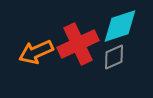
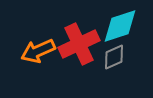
red cross: moved 1 px right
orange arrow: moved 2 px right, 1 px up
